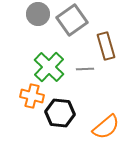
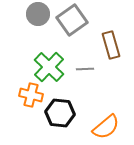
brown rectangle: moved 5 px right, 1 px up
orange cross: moved 1 px left, 1 px up
